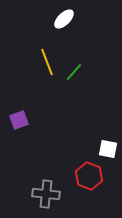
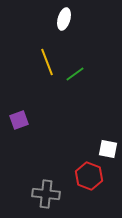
white ellipse: rotated 30 degrees counterclockwise
green line: moved 1 px right, 2 px down; rotated 12 degrees clockwise
